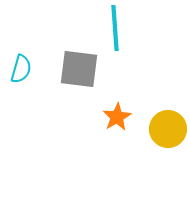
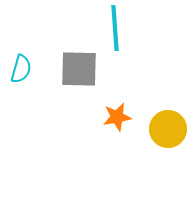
gray square: rotated 6 degrees counterclockwise
orange star: rotated 20 degrees clockwise
